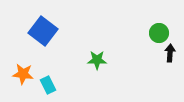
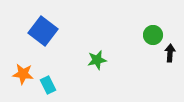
green circle: moved 6 px left, 2 px down
green star: rotated 12 degrees counterclockwise
